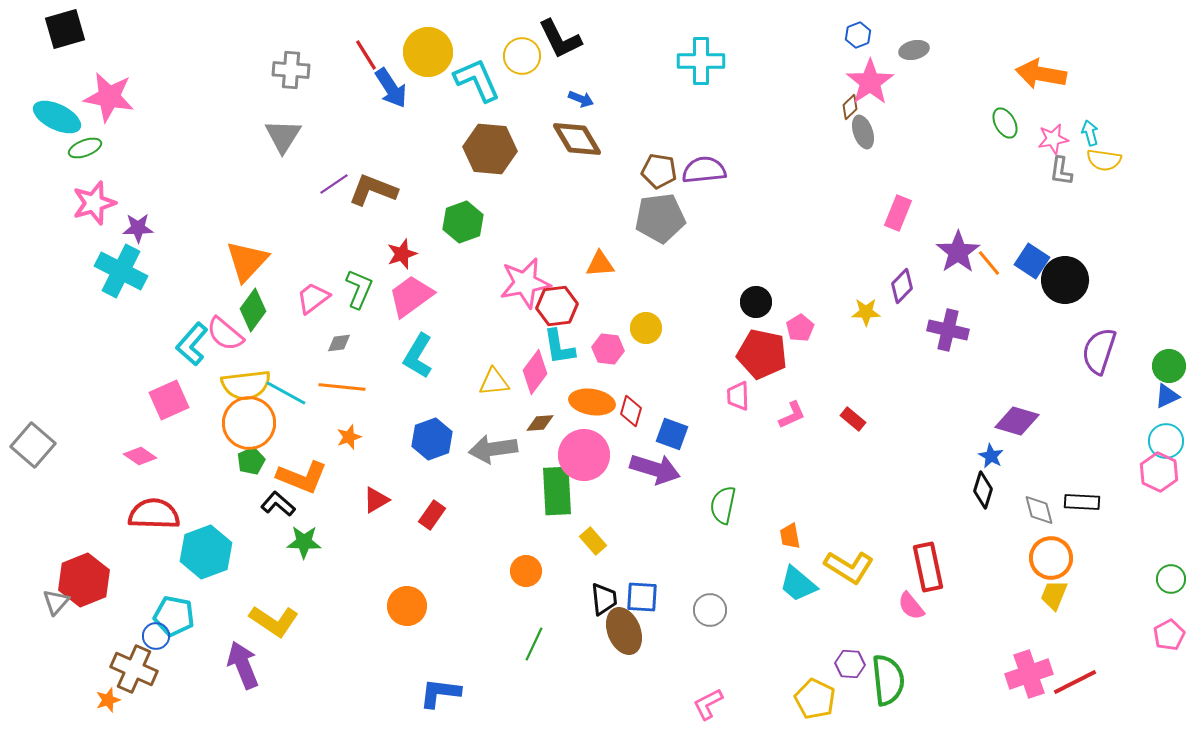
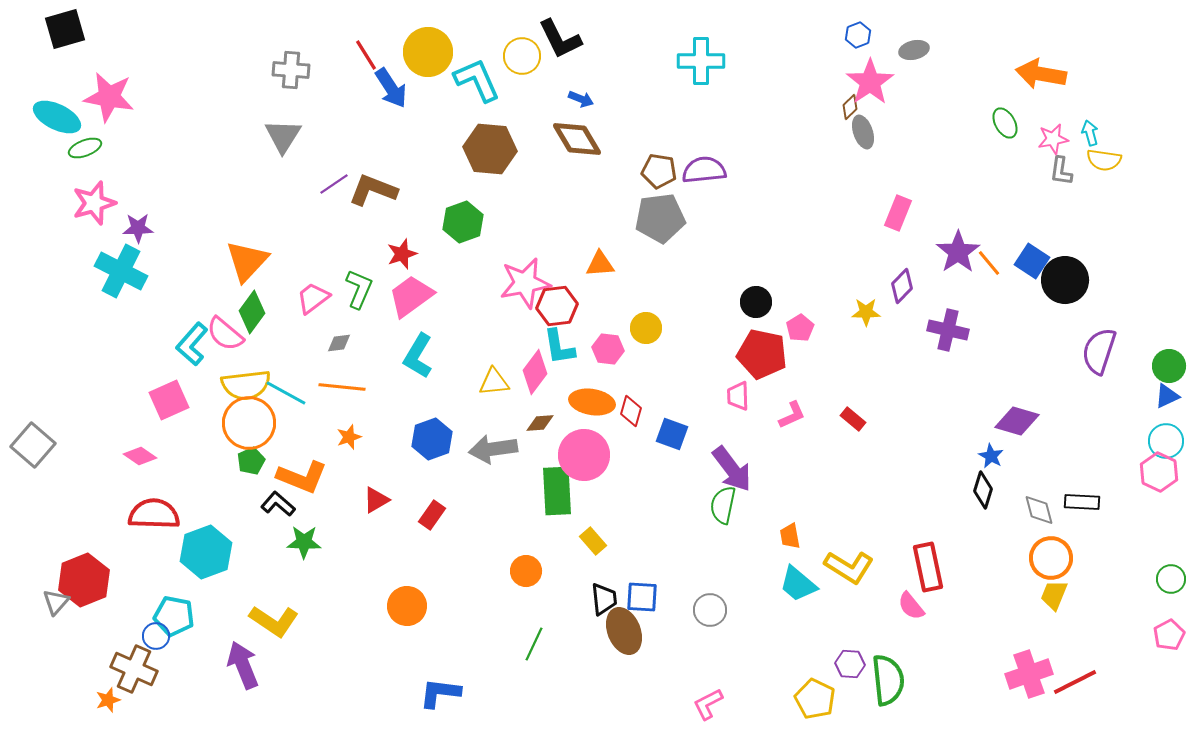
green diamond at (253, 310): moved 1 px left, 2 px down
purple arrow at (655, 469): moved 77 px right; rotated 36 degrees clockwise
